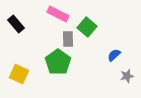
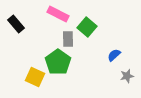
yellow square: moved 16 px right, 3 px down
